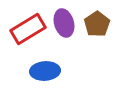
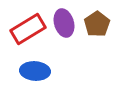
blue ellipse: moved 10 px left; rotated 8 degrees clockwise
